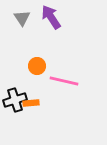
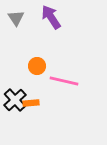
gray triangle: moved 6 px left
black cross: rotated 25 degrees counterclockwise
